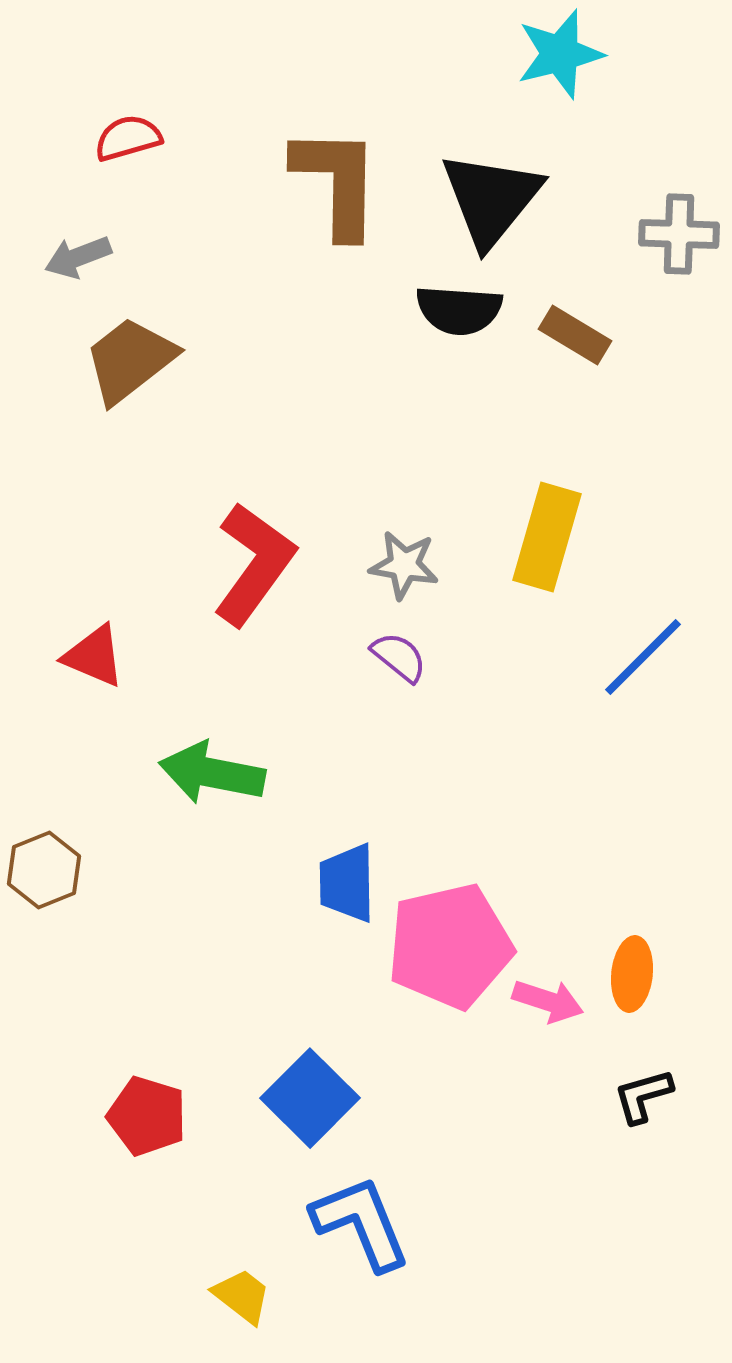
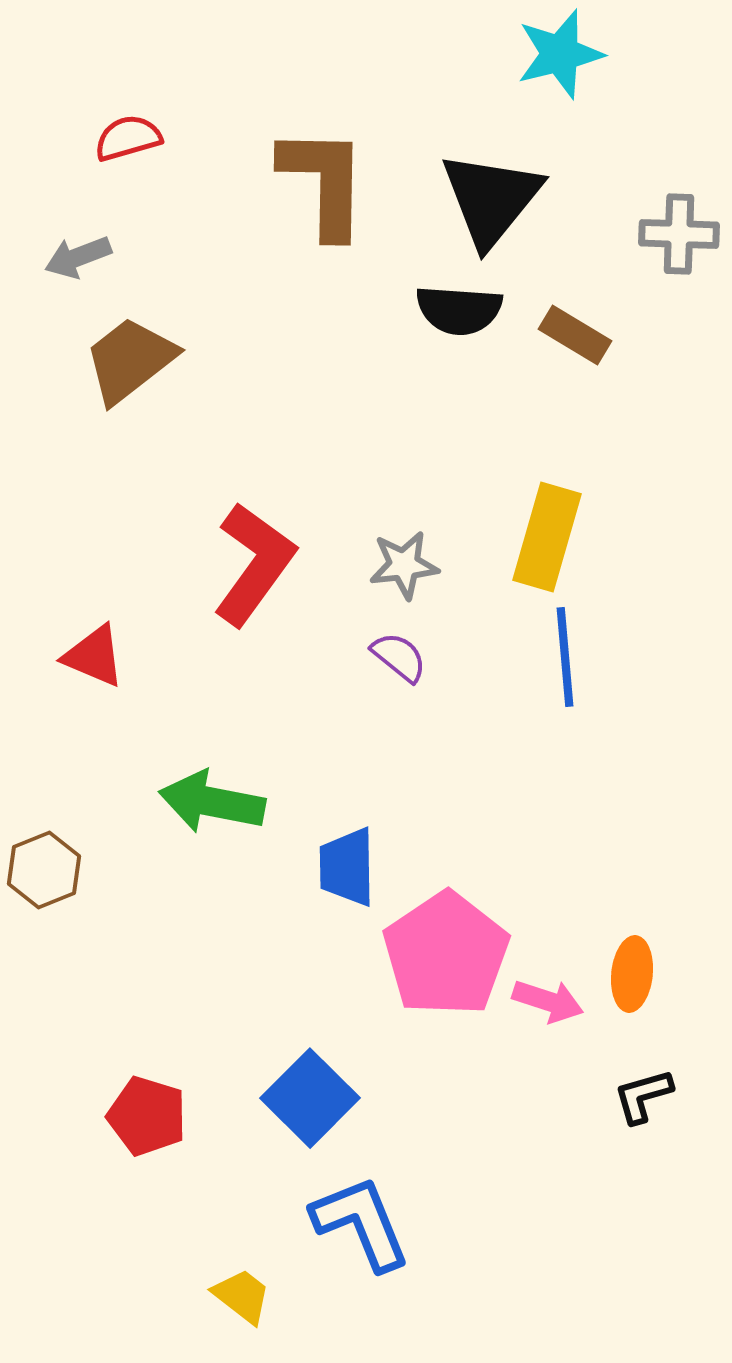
brown L-shape: moved 13 px left
gray star: rotated 16 degrees counterclockwise
blue line: moved 78 px left; rotated 50 degrees counterclockwise
green arrow: moved 29 px down
blue trapezoid: moved 16 px up
pink pentagon: moved 4 px left, 8 px down; rotated 21 degrees counterclockwise
